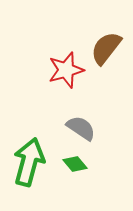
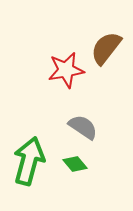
red star: rotated 6 degrees clockwise
gray semicircle: moved 2 px right, 1 px up
green arrow: moved 1 px up
